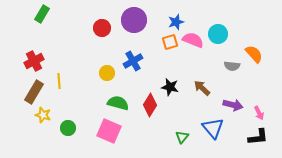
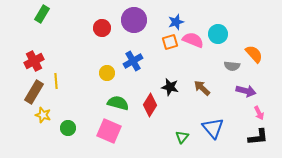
yellow line: moved 3 px left
purple arrow: moved 13 px right, 14 px up
